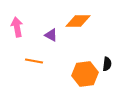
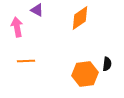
orange diamond: moved 2 px right, 3 px up; rotated 35 degrees counterclockwise
purple triangle: moved 14 px left, 25 px up
orange line: moved 8 px left; rotated 12 degrees counterclockwise
